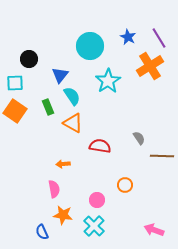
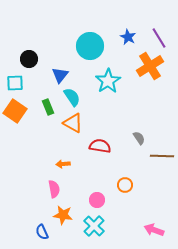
cyan semicircle: moved 1 px down
